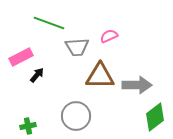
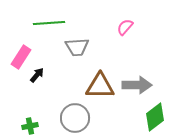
green line: rotated 24 degrees counterclockwise
pink semicircle: moved 16 px right, 9 px up; rotated 24 degrees counterclockwise
pink rectangle: rotated 30 degrees counterclockwise
brown triangle: moved 10 px down
gray circle: moved 1 px left, 2 px down
green cross: moved 2 px right
